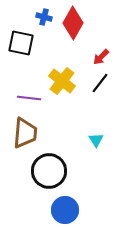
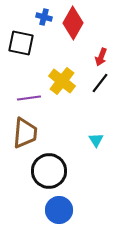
red arrow: rotated 24 degrees counterclockwise
purple line: rotated 15 degrees counterclockwise
blue circle: moved 6 px left
